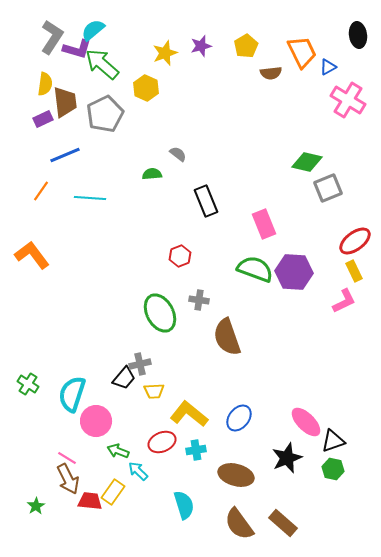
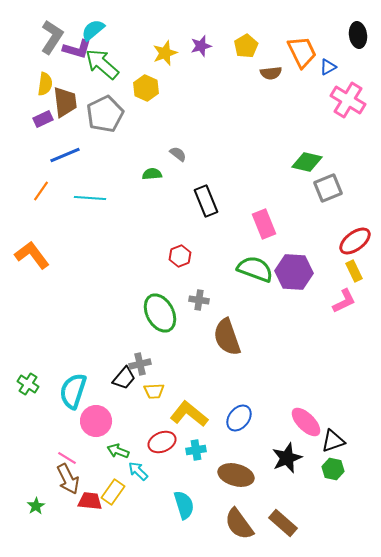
cyan semicircle at (72, 394): moved 1 px right, 3 px up
